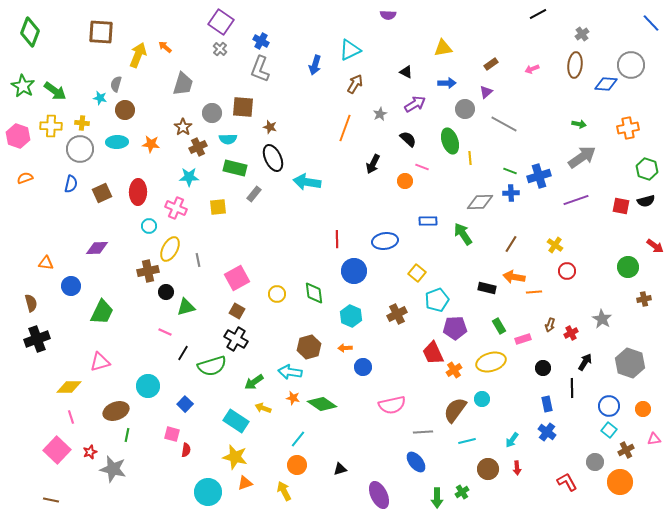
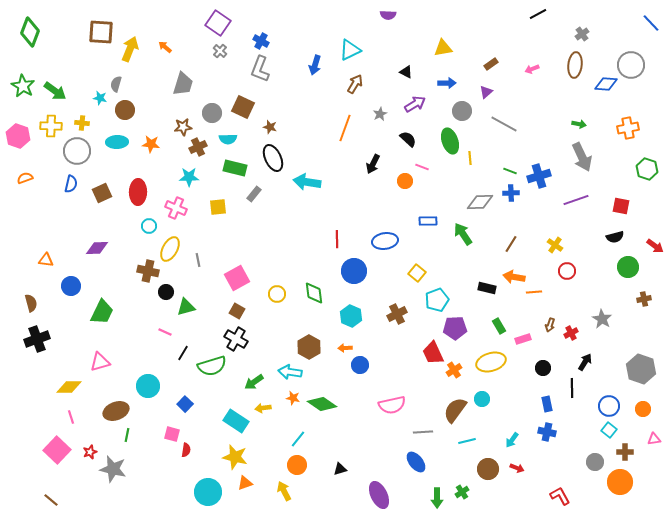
purple square at (221, 22): moved 3 px left, 1 px down
gray cross at (220, 49): moved 2 px down
yellow arrow at (138, 55): moved 8 px left, 6 px up
brown square at (243, 107): rotated 20 degrees clockwise
gray circle at (465, 109): moved 3 px left, 2 px down
brown star at (183, 127): rotated 30 degrees clockwise
gray circle at (80, 149): moved 3 px left, 2 px down
gray arrow at (582, 157): rotated 100 degrees clockwise
black semicircle at (646, 201): moved 31 px left, 36 px down
orange triangle at (46, 263): moved 3 px up
brown cross at (148, 271): rotated 25 degrees clockwise
brown hexagon at (309, 347): rotated 15 degrees counterclockwise
gray hexagon at (630, 363): moved 11 px right, 6 px down
blue circle at (363, 367): moved 3 px left, 2 px up
yellow arrow at (263, 408): rotated 28 degrees counterclockwise
blue cross at (547, 432): rotated 24 degrees counterclockwise
brown cross at (626, 450): moved 1 px left, 2 px down; rotated 28 degrees clockwise
red arrow at (517, 468): rotated 64 degrees counterclockwise
red L-shape at (567, 482): moved 7 px left, 14 px down
brown line at (51, 500): rotated 28 degrees clockwise
